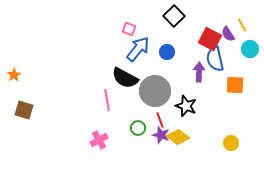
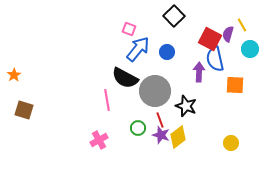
purple semicircle: rotated 49 degrees clockwise
yellow diamond: rotated 75 degrees counterclockwise
